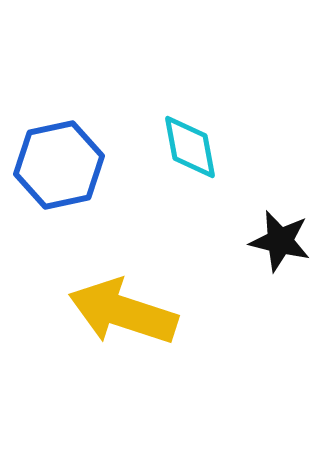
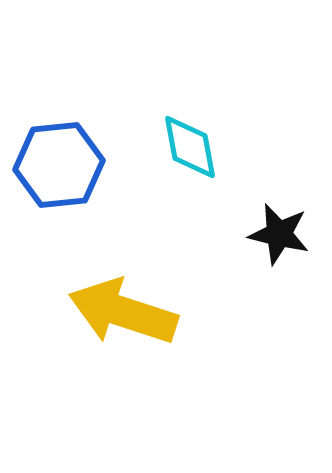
blue hexagon: rotated 6 degrees clockwise
black star: moved 1 px left, 7 px up
